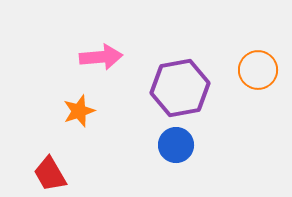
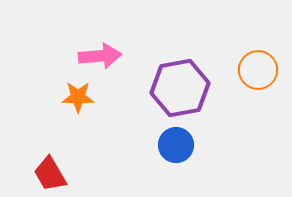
pink arrow: moved 1 px left, 1 px up
orange star: moved 1 px left, 14 px up; rotated 20 degrees clockwise
